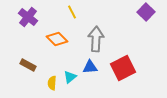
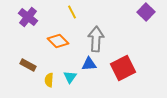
orange diamond: moved 1 px right, 2 px down
blue triangle: moved 1 px left, 3 px up
cyan triangle: rotated 16 degrees counterclockwise
yellow semicircle: moved 3 px left, 3 px up
